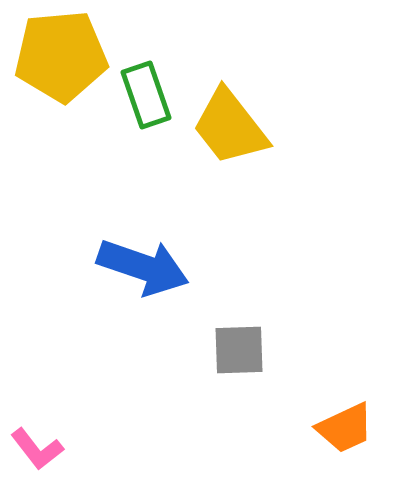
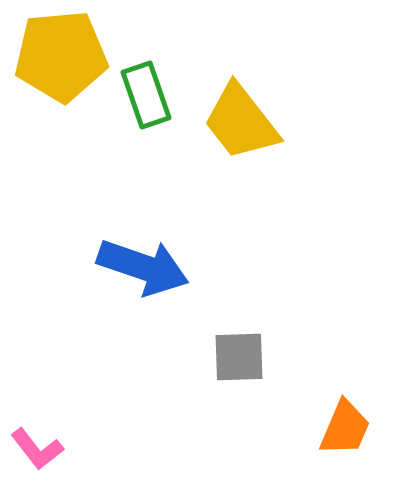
yellow trapezoid: moved 11 px right, 5 px up
gray square: moved 7 px down
orange trapezoid: rotated 42 degrees counterclockwise
